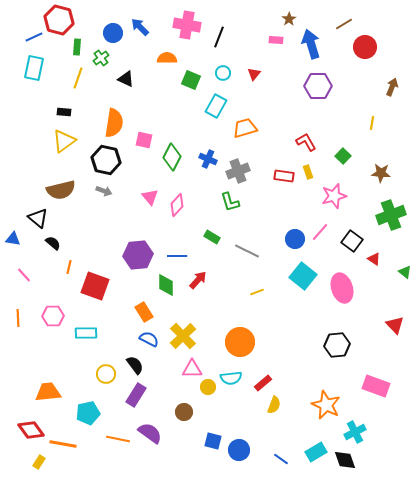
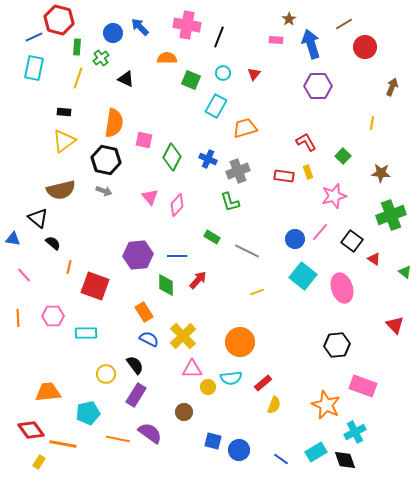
pink rectangle at (376, 386): moved 13 px left
